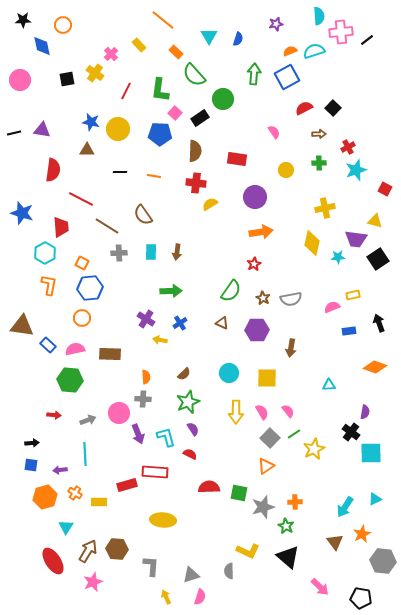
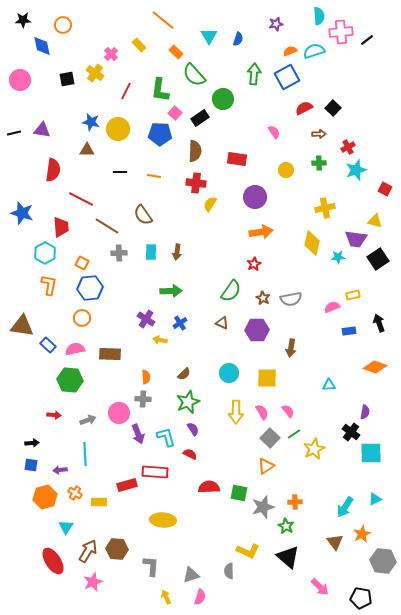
yellow semicircle at (210, 204): rotated 28 degrees counterclockwise
